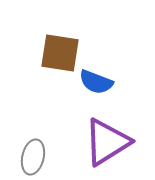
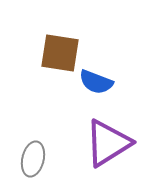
purple triangle: moved 1 px right, 1 px down
gray ellipse: moved 2 px down
